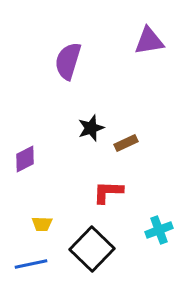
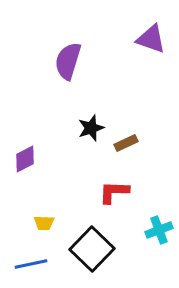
purple triangle: moved 2 px right, 2 px up; rotated 28 degrees clockwise
red L-shape: moved 6 px right
yellow trapezoid: moved 2 px right, 1 px up
